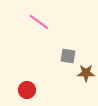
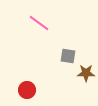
pink line: moved 1 px down
